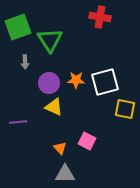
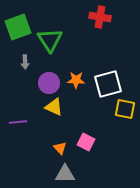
white square: moved 3 px right, 2 px down
pink square: moved 1 px left, 1 px down
